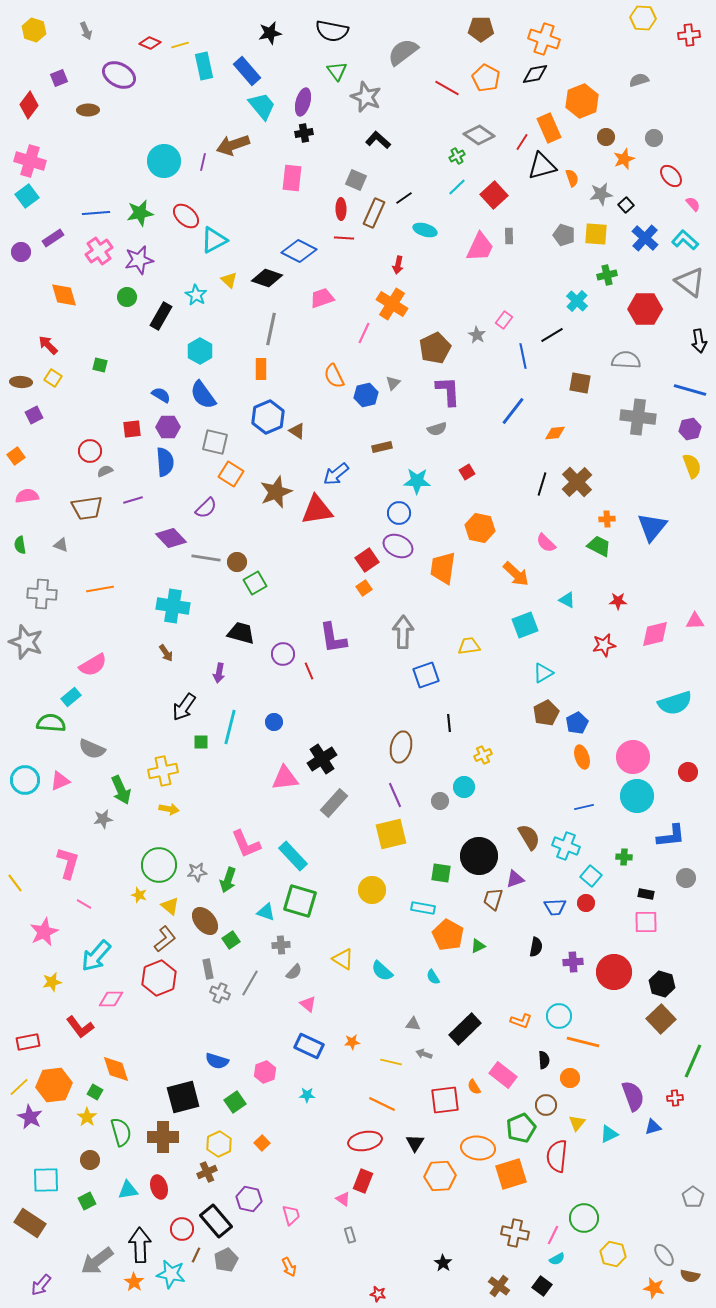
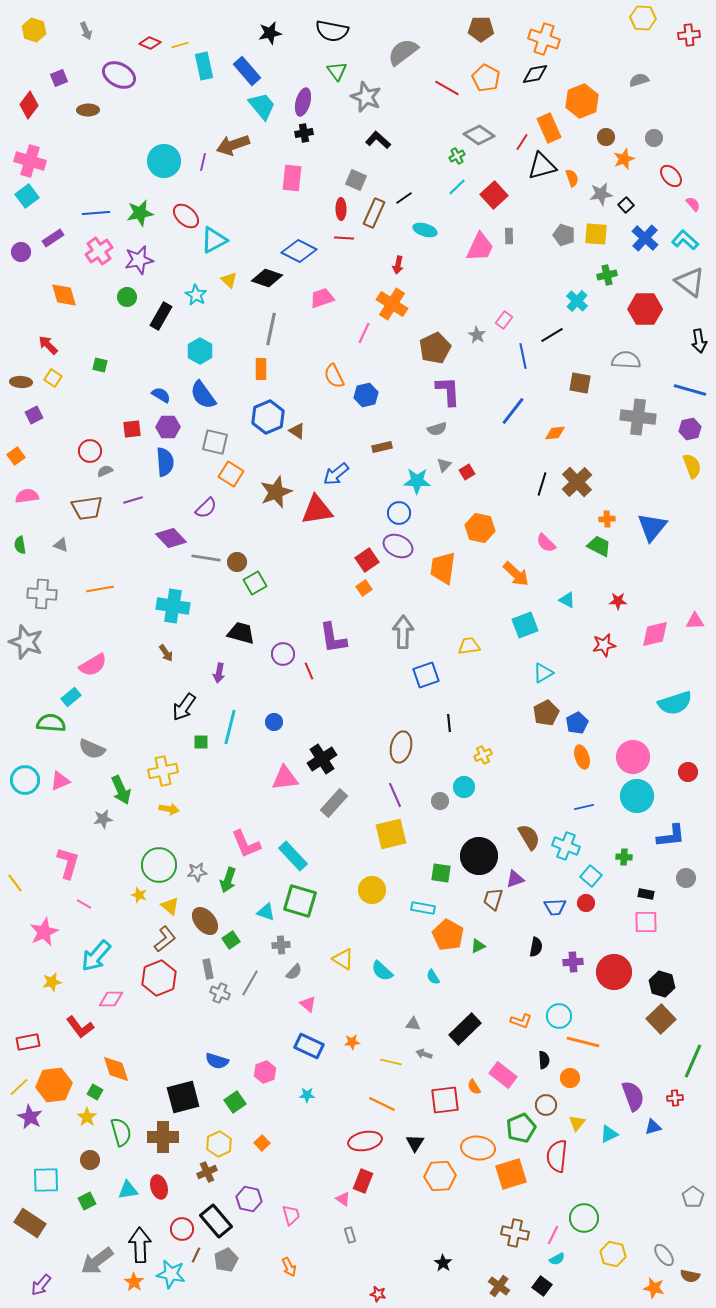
gray triangle at (393, 383): moved 51 px right, 82 px down
